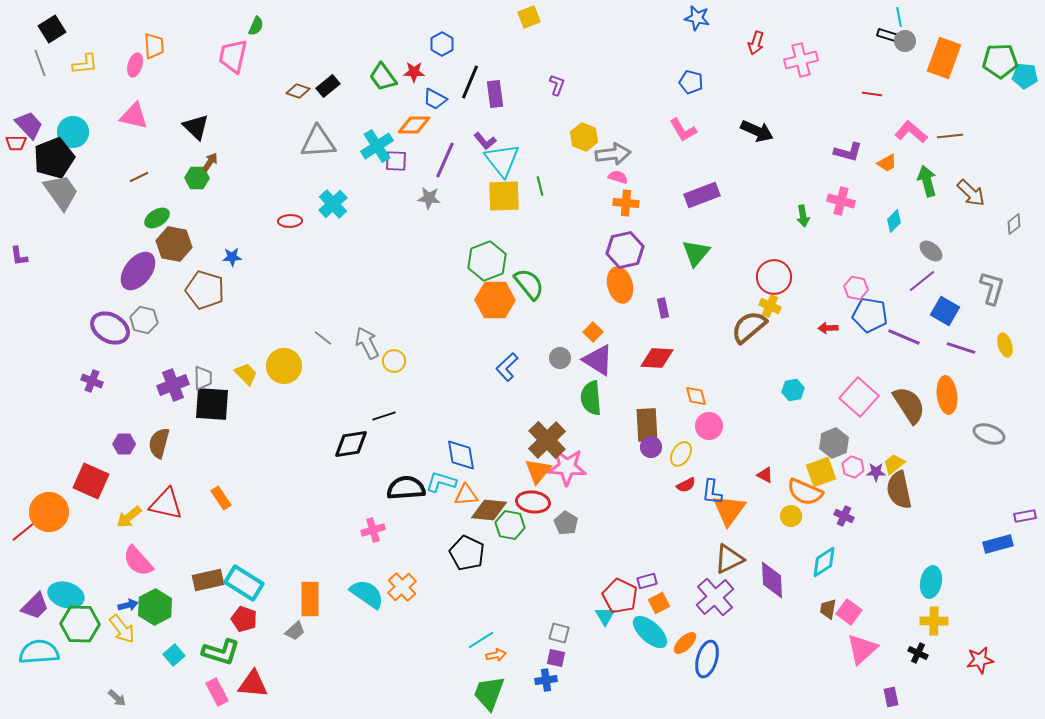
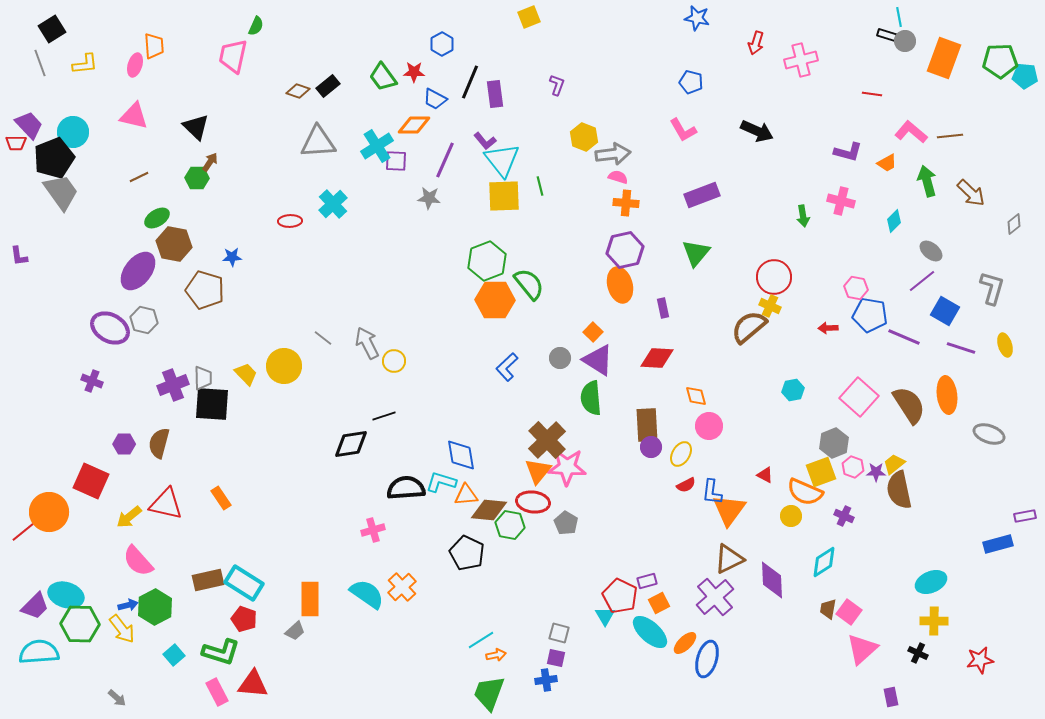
cyan ellipse at (931, 582): rotated 56 degrees clockwise
